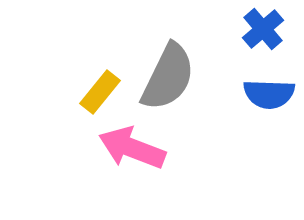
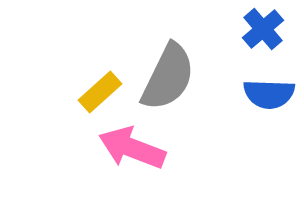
yellow rectangle: rotated 9 degrees clockwise
